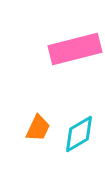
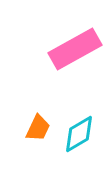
pink rectangle: rotated 15 degrees counterclockwise
